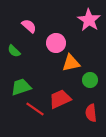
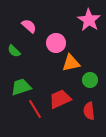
red line: rotated 24 degrees clockwise
red semicircle: moved 2 px left, 2 px up
